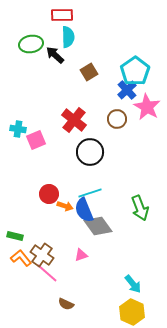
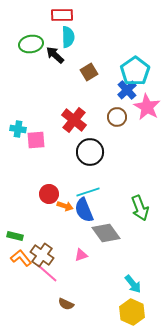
brown circle: moved 2 px up
pink square: rotated 18 degrees clockwise
cyan line: moved 2 px left, 1 px up
gray diamond: moved 8 px right, 7 px down
